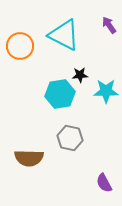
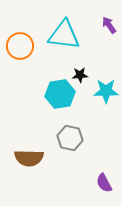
cyan triangle: rotated 20 degrees counterclockwise
